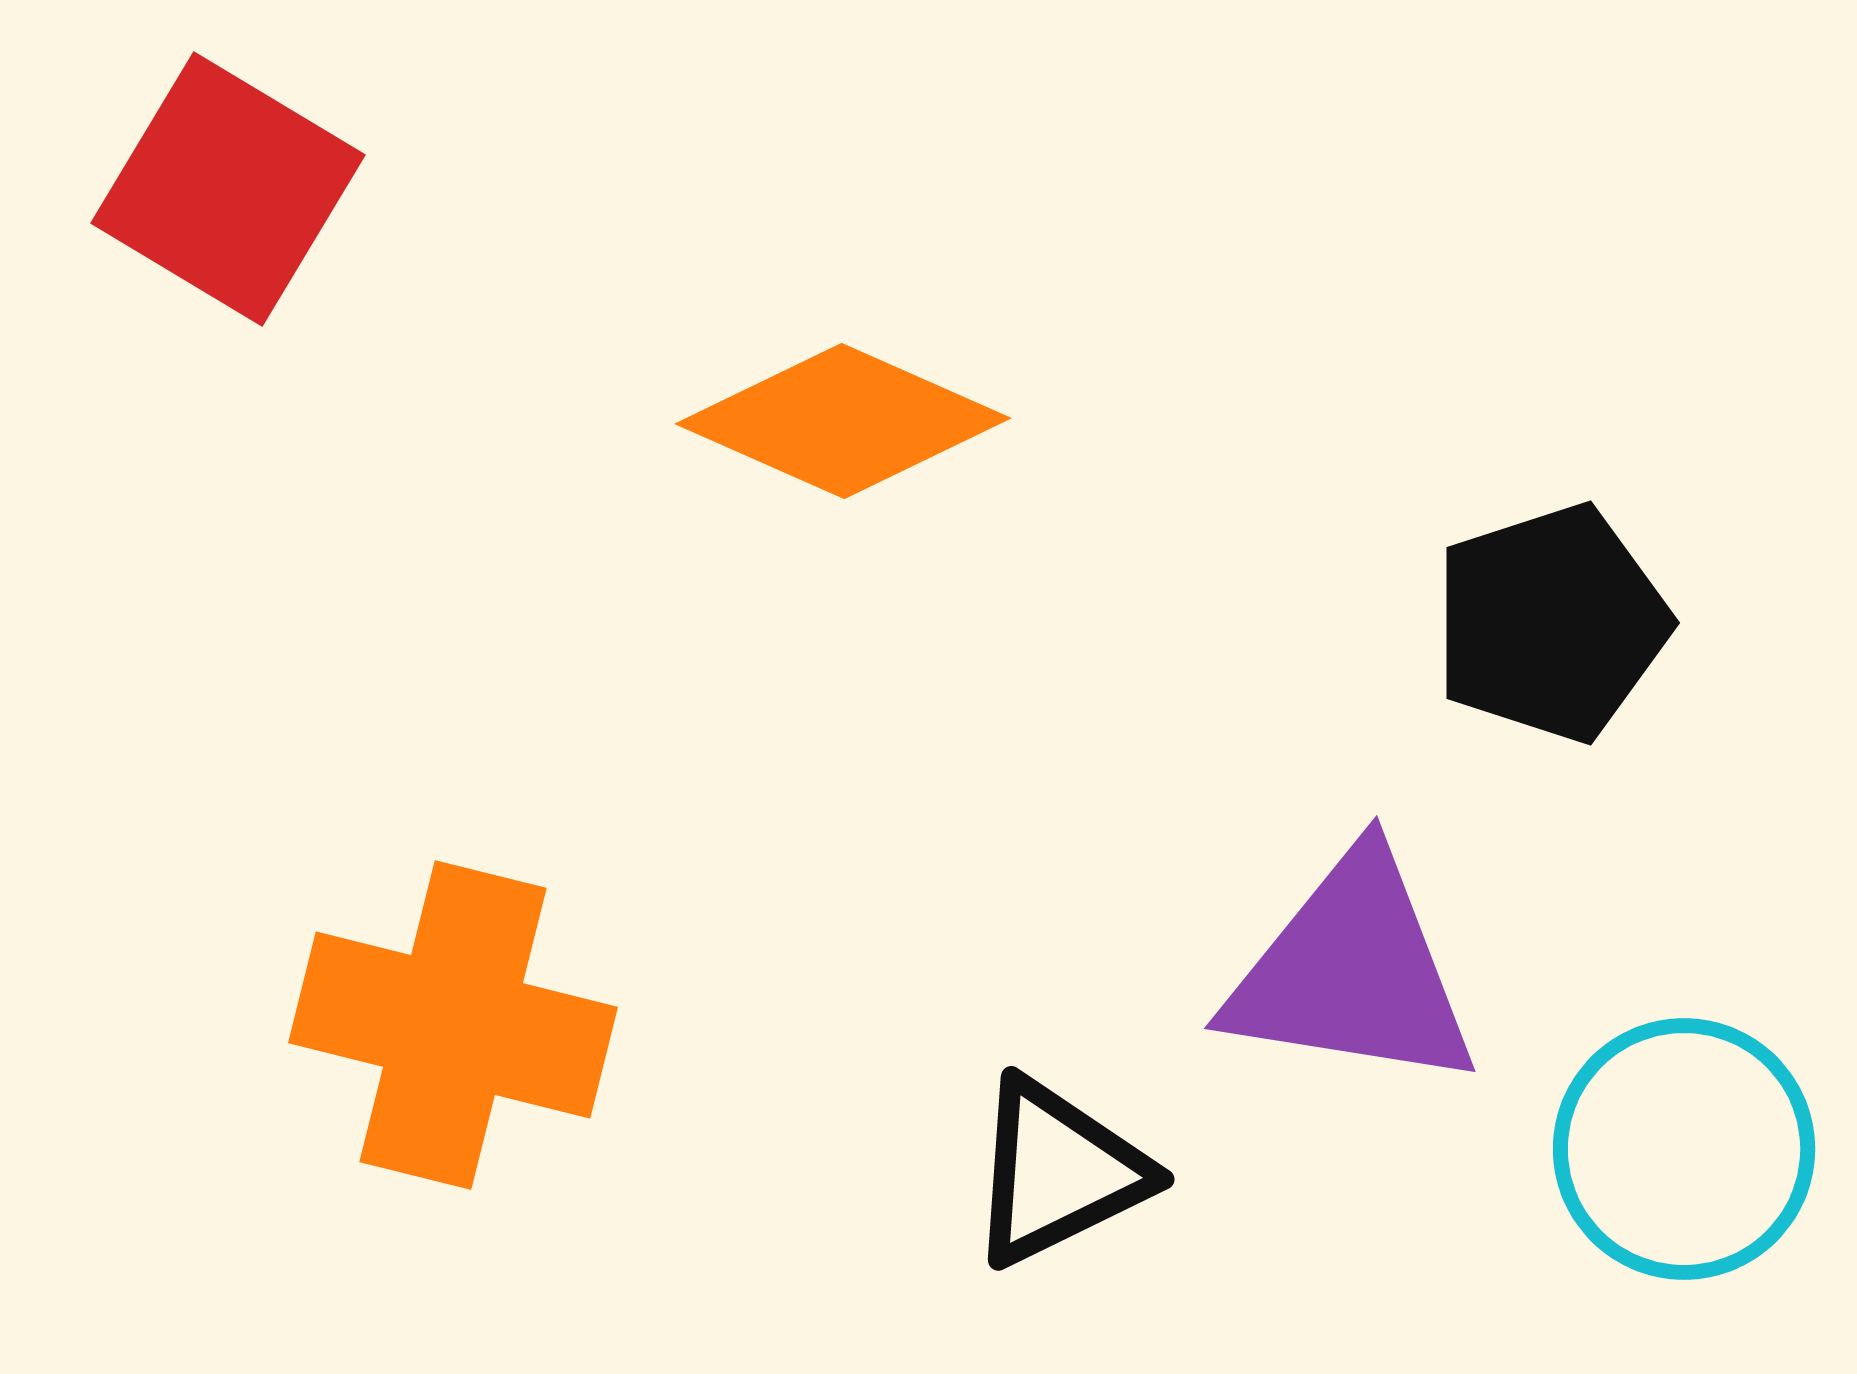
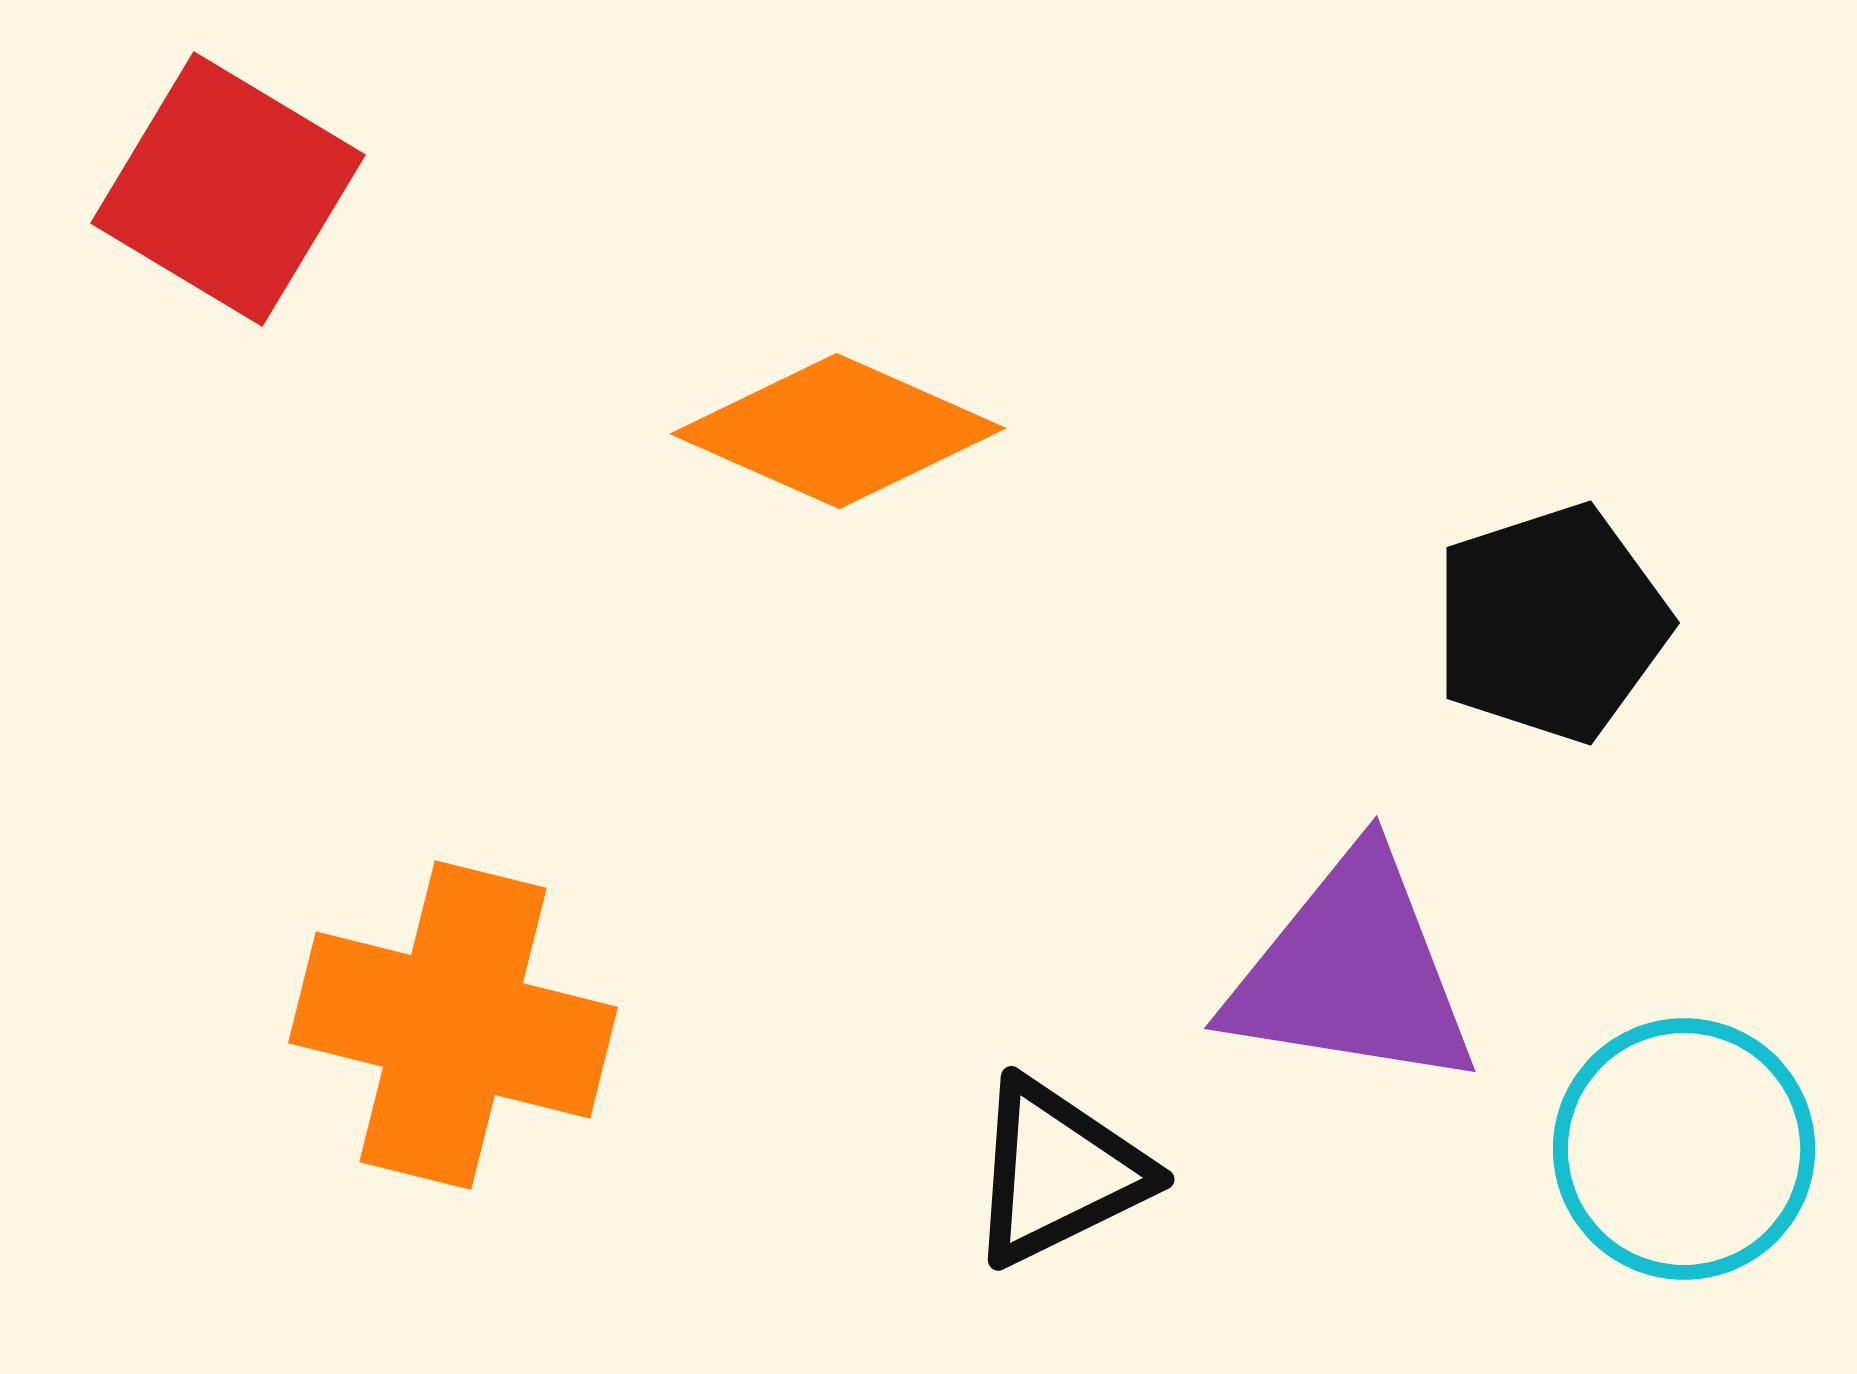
orange diamond: moved 5 px left, 10 px down
